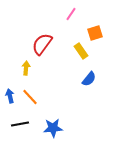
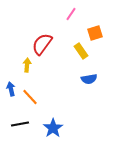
yellow arrow: moved 1 px right, 3 px up
blue semicircle: rotated 42 degrees clockwise
blue arrow: moved 1 px right, 7 px up
blue star: rotated 30 degrees counterclockwise
